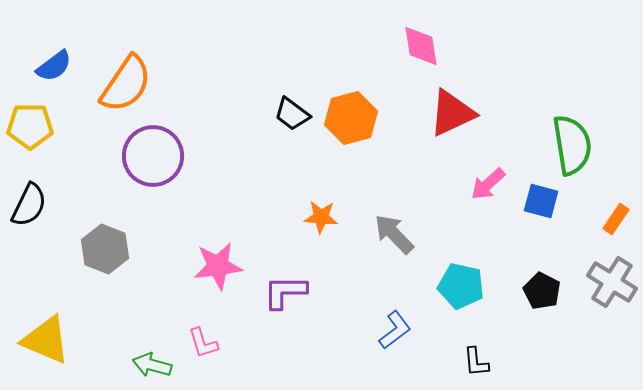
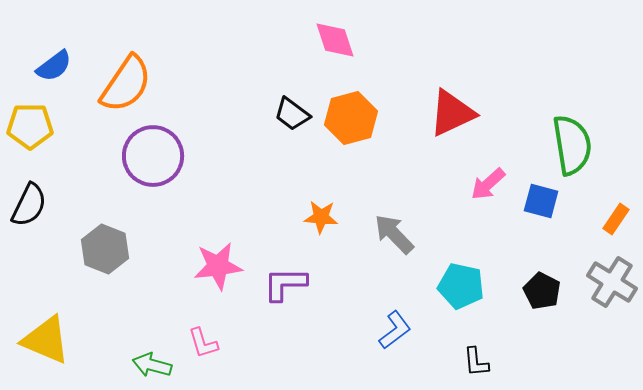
pink diamond: moved 86 px left, 6 px up; rotated 9 degrees counterclockwise
purple L-shape: moved 8 px up
